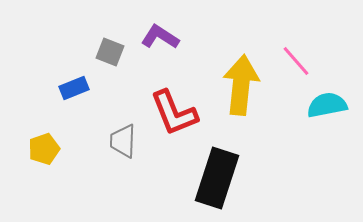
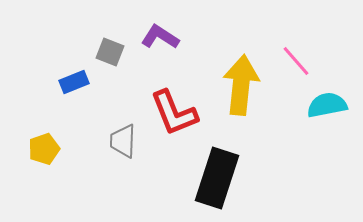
blue rectangle: moved 6 px up
